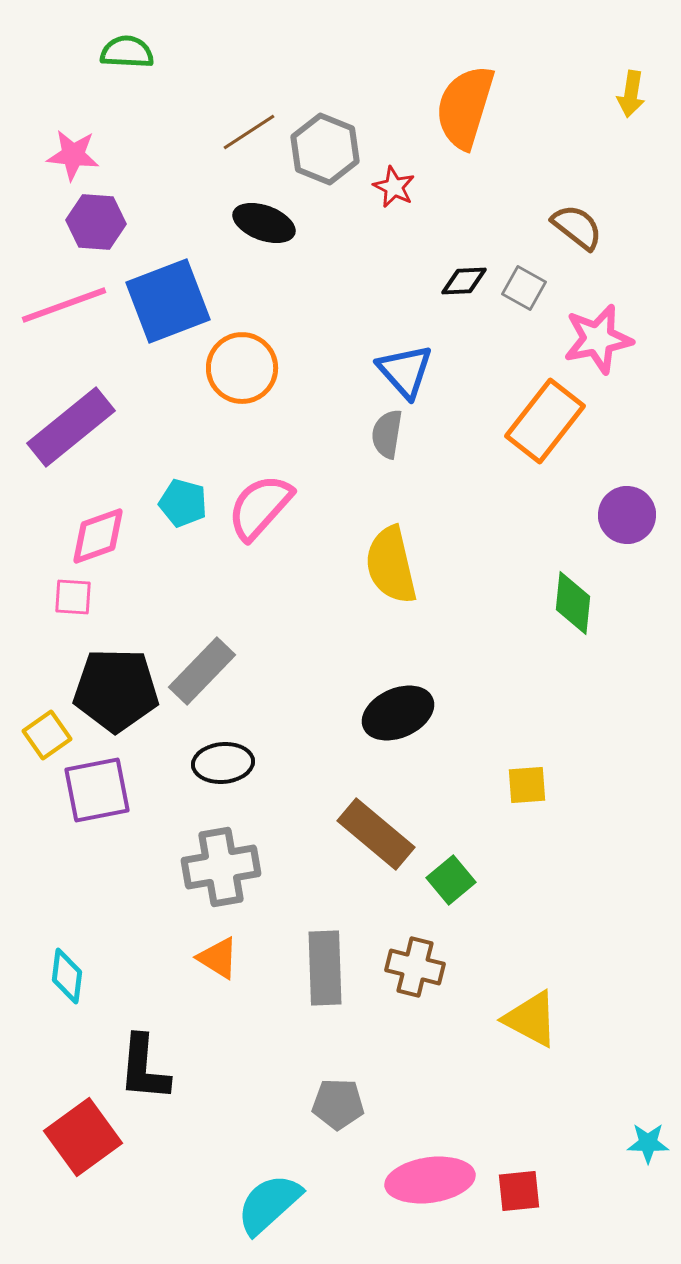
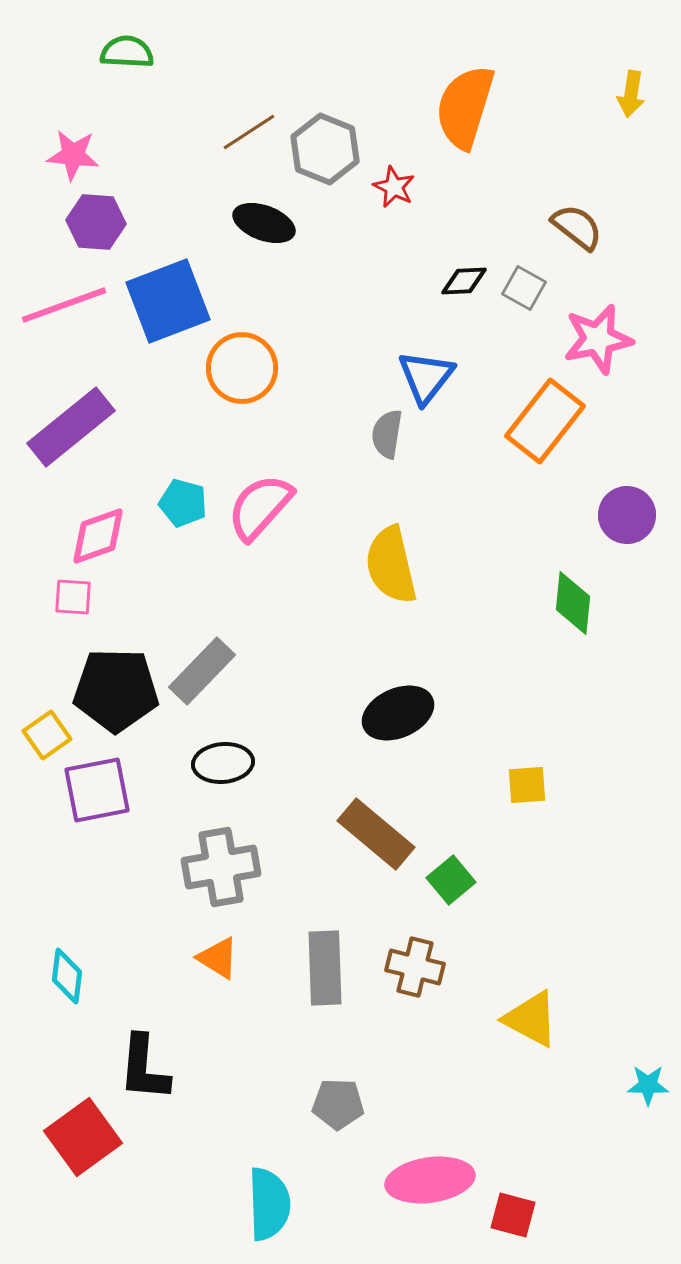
blue triangle at (405, 371): moved 21 px right, 6 px down; rotated 20 degrees clockwise
cyan star at (648, 1143): moved 58 px up
red square at (519, 1191): moved 6 px left, 24 px down; rotated 21 degrees clockwise
cyan semicircle at (269, 1204): rotated 130 degrees clockwise
